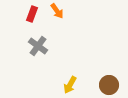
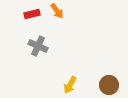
red rectangle: rotated 56 degrees clockwise
gray cross: rotated 12 degrees counterclockwise
